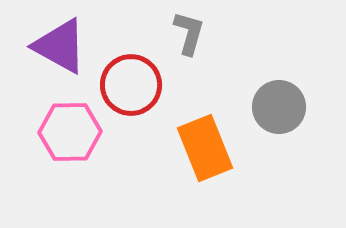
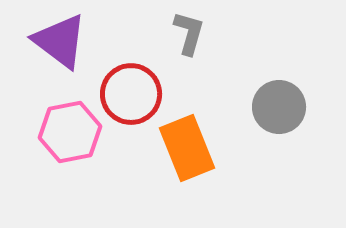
purple triangle: moved 5 px up; rotated 8 degrees clockwise
red circle: moved 9 px down
pink hexagon: rotated 10 degrees counterclockwise
orange rectangle: moved 18 px left
